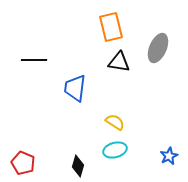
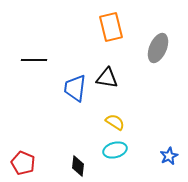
black triangle: moved 12 px left, 16 px down
black diamond: rotated 10 degrees counterclockwise
